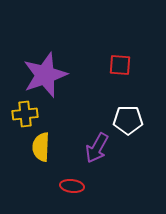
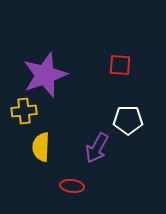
yellow cross: moved 1 px left, 3 px up
